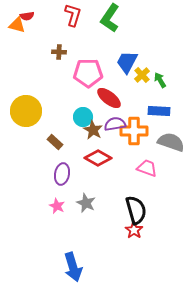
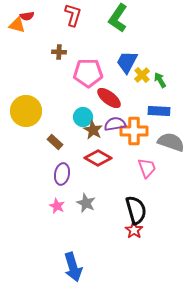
green L-shape: moved 8 px right
pink trapezoid: rotated 50 degrees clockwise
